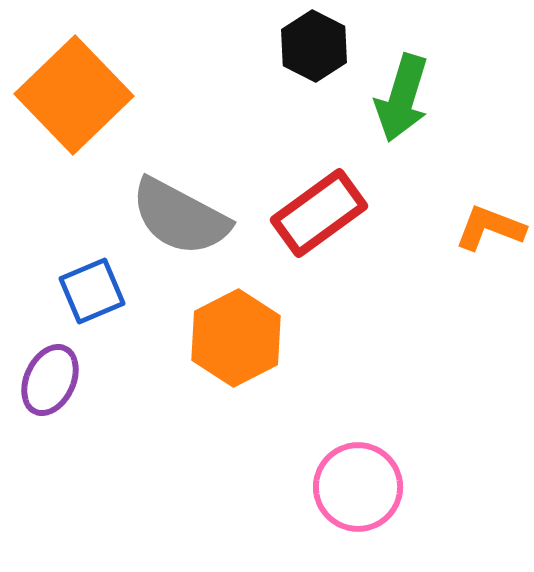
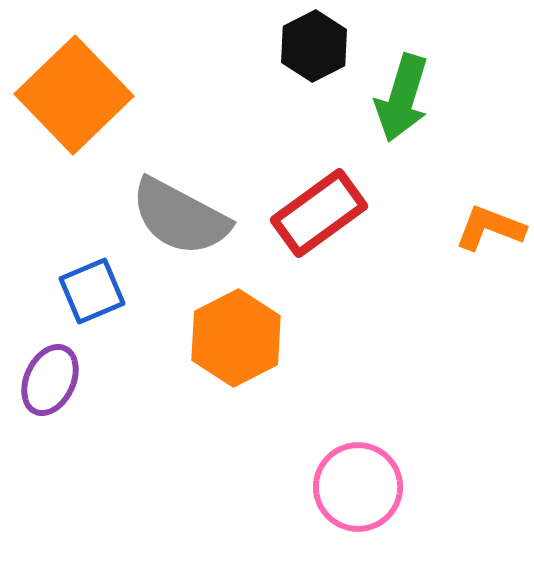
black hexagon: rotated 6 degrees clockwise
